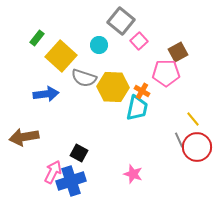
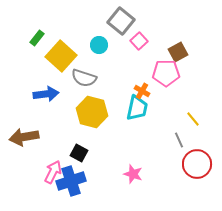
yellow hexagon: moved 21 px left, 25 px down; rotated 12 degrees clockwise
red circle: moved 17 px down
